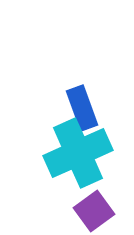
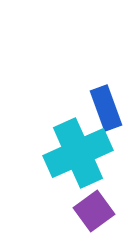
blue rectangle: moved 24 px right
